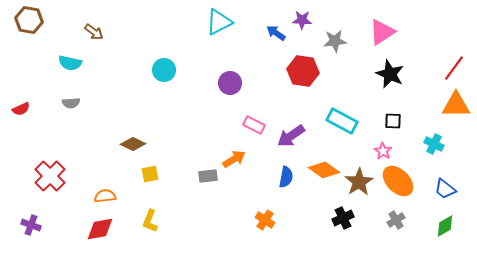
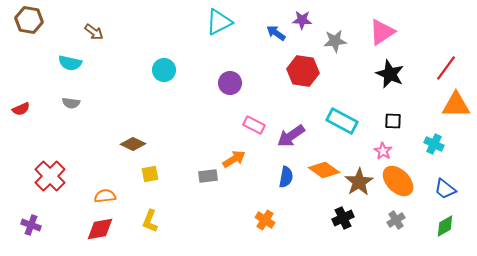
red line: moved 8 px left
gray semicircle: rotated 12 degrees clockwise
